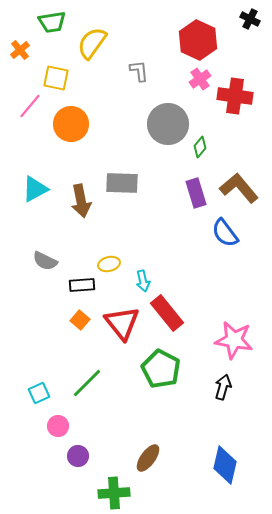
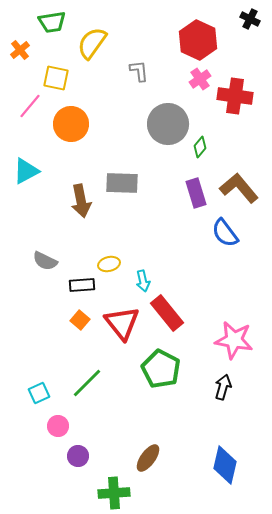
cyan triangle: moved 9 px left, 18 px up
